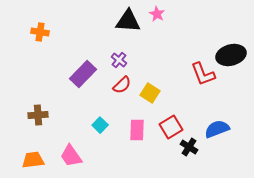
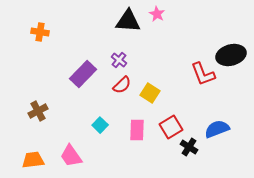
brown cross: moved 4 px up; rotated 24 degrees counterclockwise
